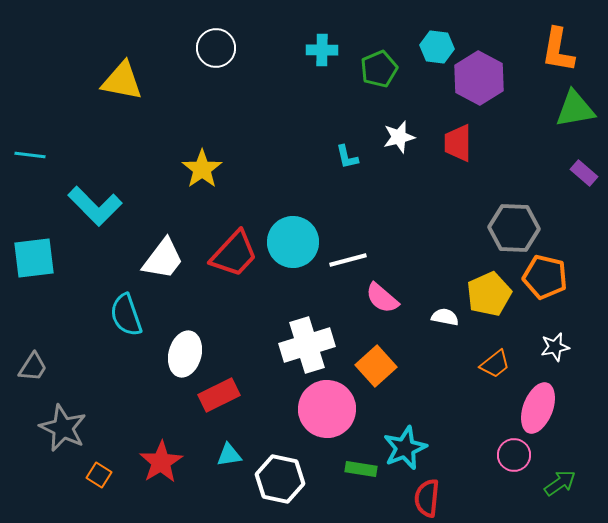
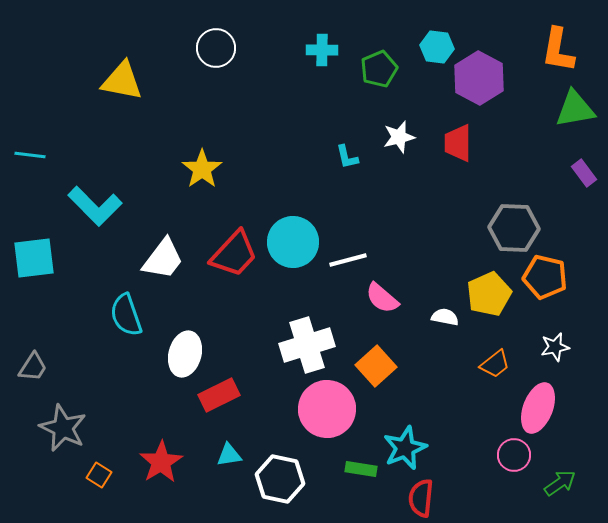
purple rectangle at (584, 173): rotated 12 degrees clockwise
red semicircle at (427, 498): moved 6 px left
